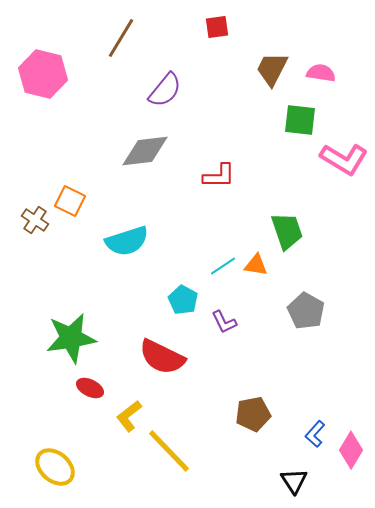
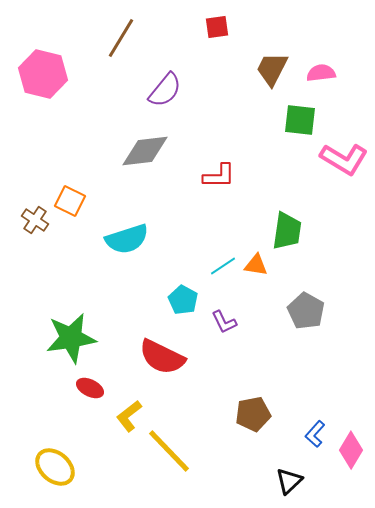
pink semicircle: rotated 16 degrees counterclockwise
green trapezoid: rotated 27 degrees clockwise
cyan semicircle: moved 2 px up
black triangle: moved 5 px left; rotated 20 degrees clockwise
